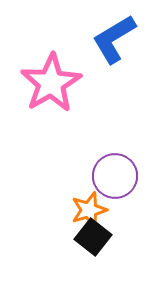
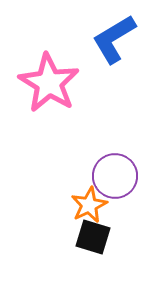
pink star: moved 2 px left; rotated 10 degrees counterclockwise
orange star: moved 5 px up; rotated 9 degrees counterclockwise
black square: rotated 21 degrees counterclockwise
